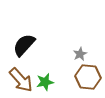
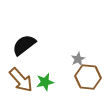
black semicircle: rotated 10 degrees clockwise
gray star: moved 2 px left, 5 px down
